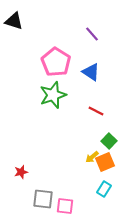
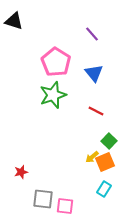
blue triangle: moved 3 px right, 1 px down; rotated 18 degrees clockwise
